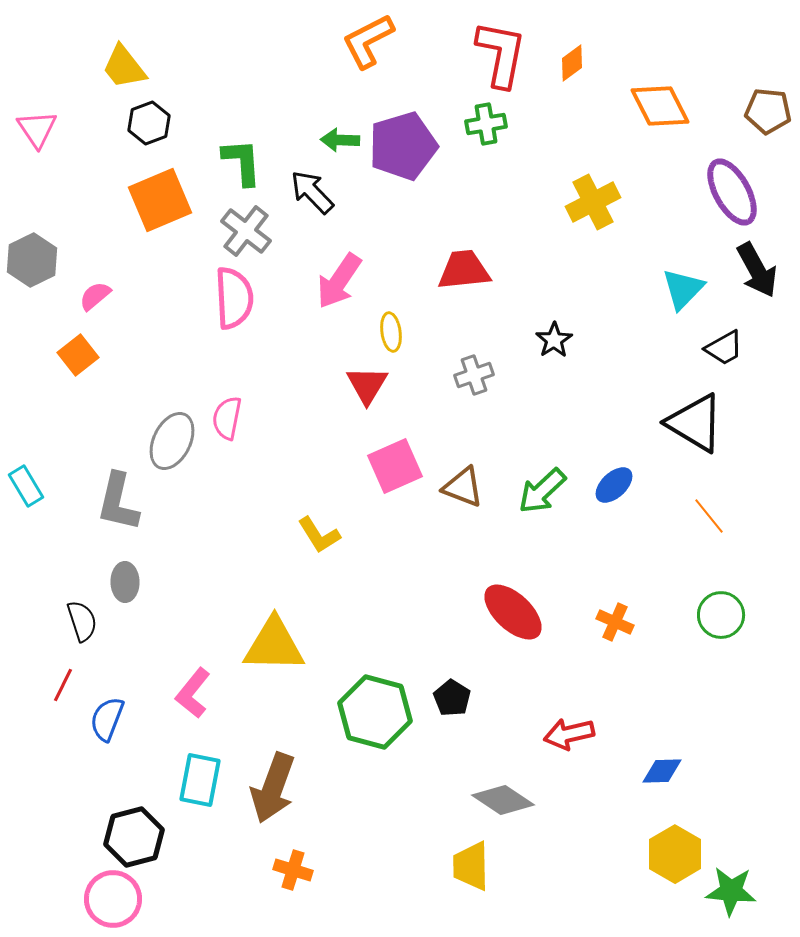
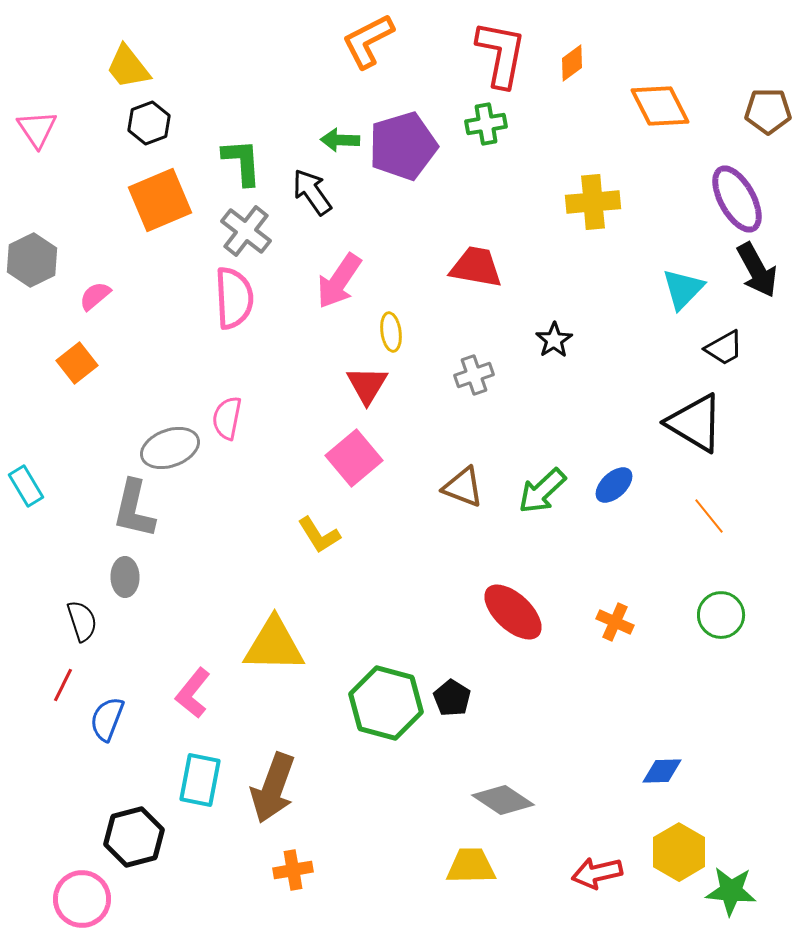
yellow trapezoid at (124, 67): moved 4 px right
brown pentagon at (768, 111): rotated 6 degrees counterclockwise
black arrow at (312, 192): rotated 9 degrees clockwise
purple ellipse at (732, 192): moved 5 px right, 7 px down
yellow cross at (593, 202): rotated 22 degrees clockwise
red trapezoid at (464, 270): moved 12 px right, 3 px up; rotated 16 degrees clockwise
orange square at (78, 355): moved 1 px left, 8 px down
gray ellipse at (172, 441): moved 2 px left, 7 px down; rotated 44 degrees clockwise
pink square at (395, 466): moved 41 px left, 8 px up; rotated 16 degrees counterclockwise
gray L-shape at (118, 502): moved 16 px right, 7 px down
gray ellipse at (125, 582): moved 5 px up
green hexagon at (375, 712): moved 11 px right, 9 px up
red arrow at (569, 734): moved 28 px right, 139 px down
yellow hexagon at (675, 854): moved 4 px right, 2 px up
yellow trapezoid at (471, 866): rotated 90 degrees clockwise
orange cross at (293, 870): rotated 27 degrees counterclockwise
pink circle at (113, 899): moved 31 px left
